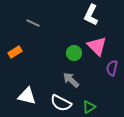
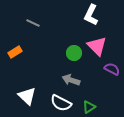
purple semicircle: moved 1 px down; rotated 105 degrees clockwise
gray arrow: rotated 24 degrees counterclockwise
white triangle: rotated 30 degrees clockwise
